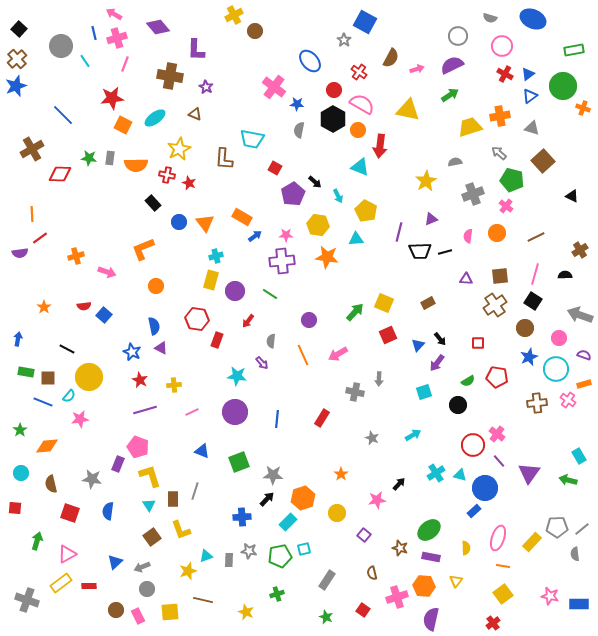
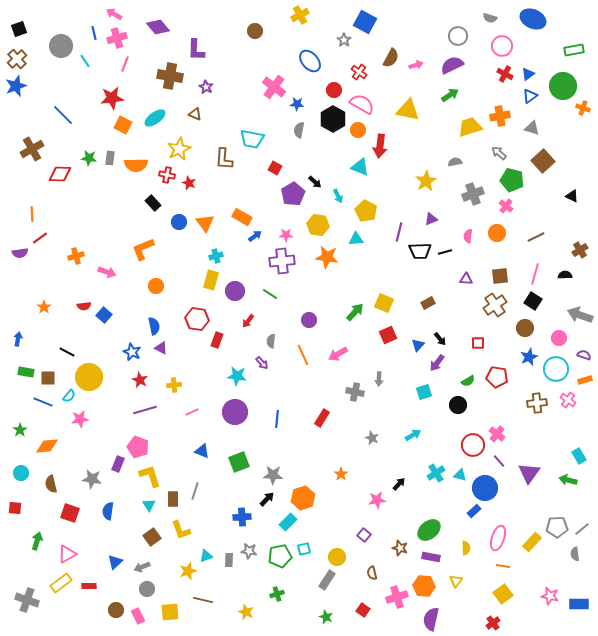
yellow cross at (234, 15): moved 66 px right
black square at (19, 29): rotated 28 degrees clockwise
pink arrow at (417, 69): moved 1 px left, 4 px up
black line at (67, 349): moved 3 px down
orange rectangle at (584, 384): moved 1 px right, 4 px up
yellow circle at (337, 513): moved 44 px down
